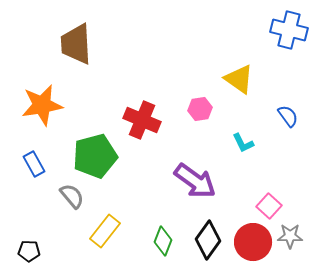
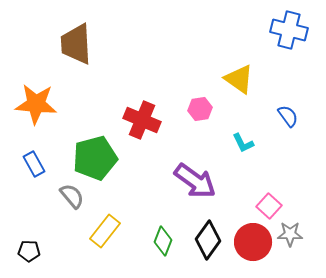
orange star: moved 6 px left, 1 px up; rotated 15 degrees clockwise
green pentagon: moved 2 px down
gray star: moved 2 px up
